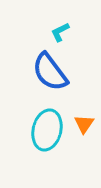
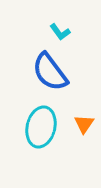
cyan L-shape: rotated 100 degrees counterclockwise
cyan ellipse: moved 6 px left, 3 px up
